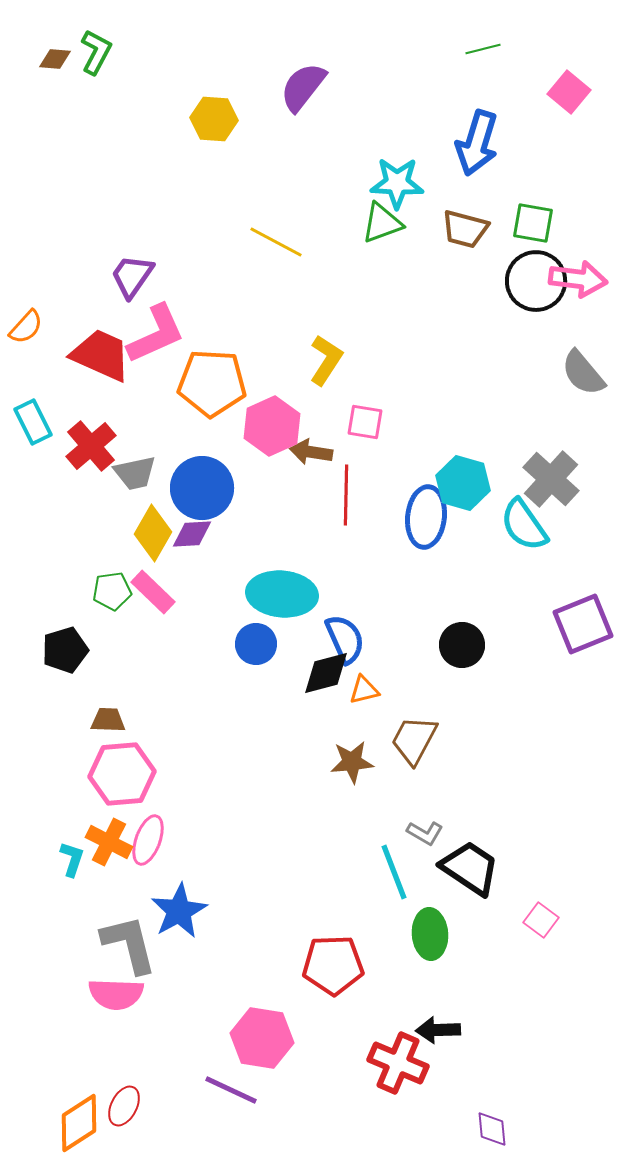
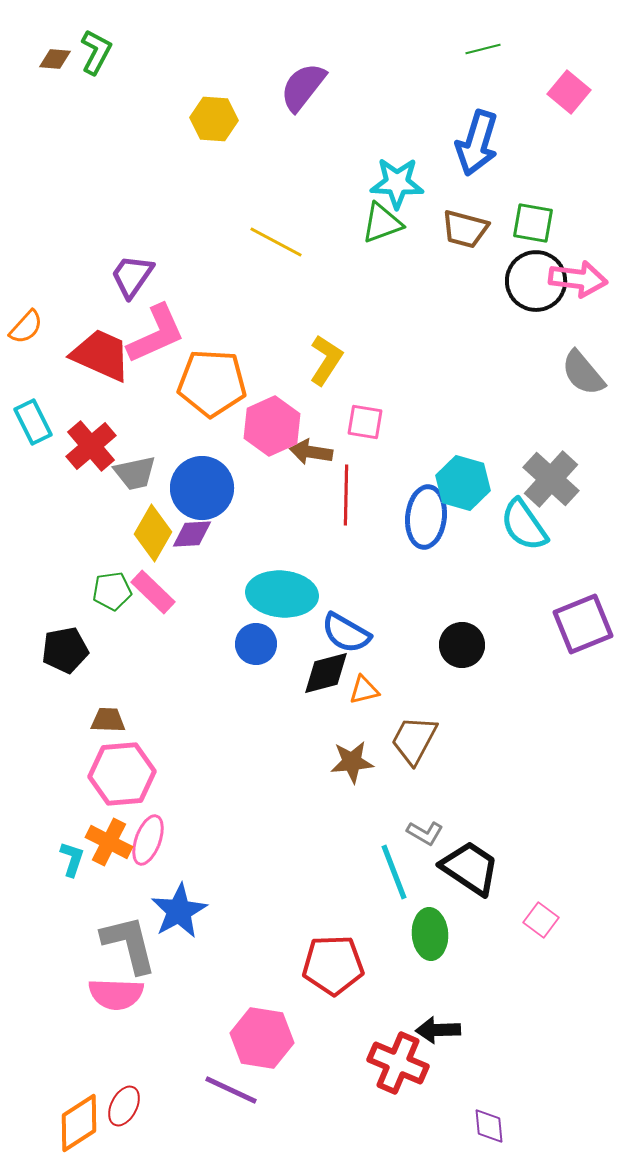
blue semicircle at (345, 639): moved 1 px right, 6 px up; rotated 144 degrees clockwise
black pentagon at (65, 650): rotated 6 degrees clockwise
purple diamond at (492, 1129): moved 3 px left, 3 px up
